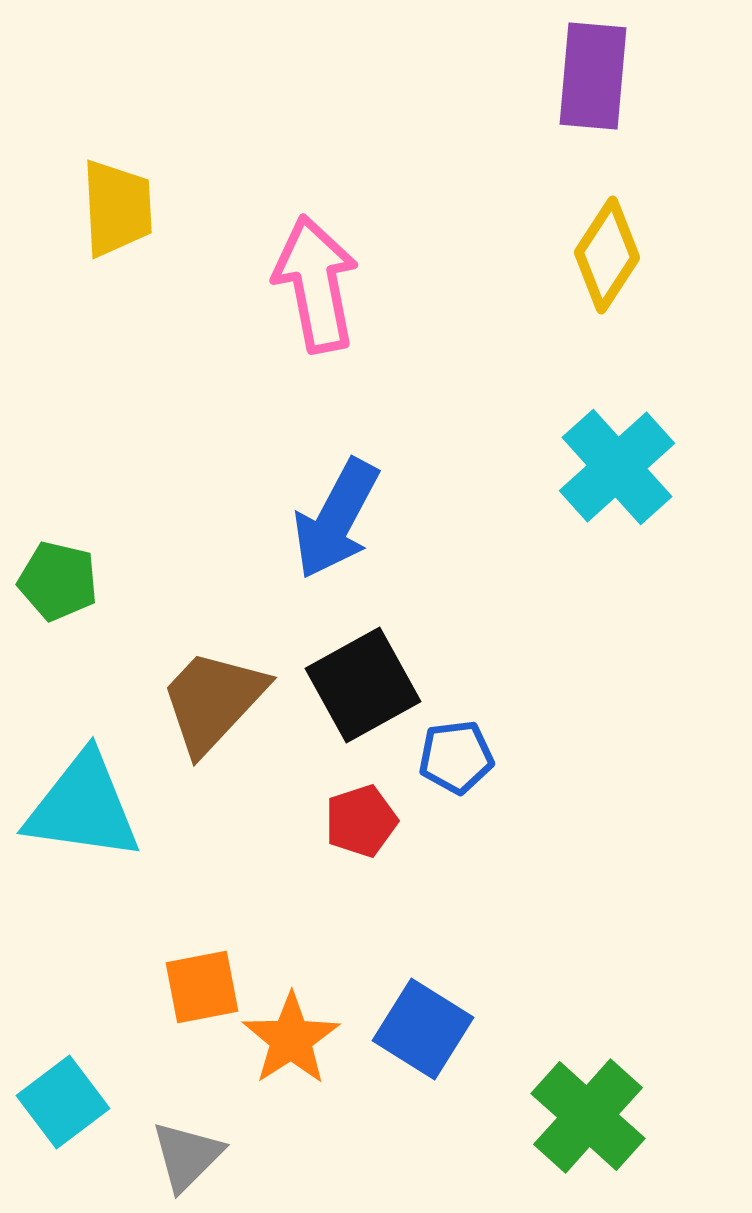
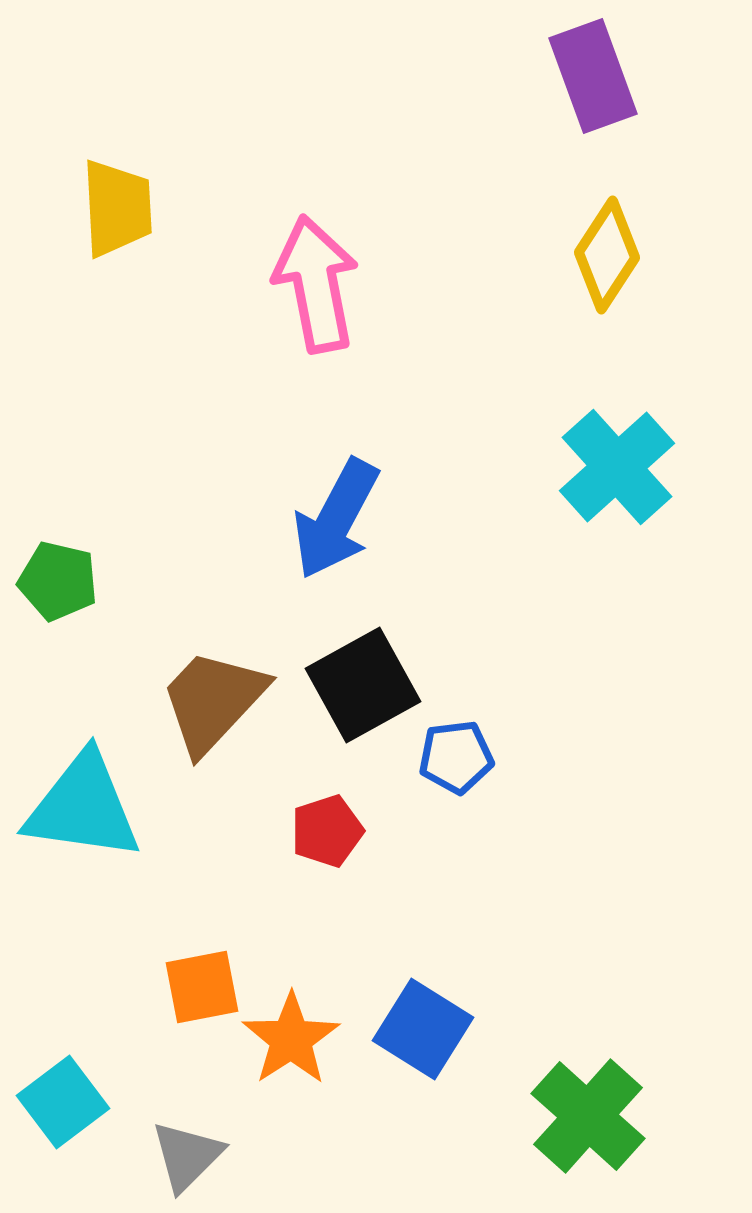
purple rectangle: rotated 25 degrees counterclockwise
red pentagon: moved 34 px left, 10 px down
